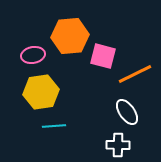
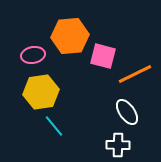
cyan line: rotated 55 degrees clockwise
